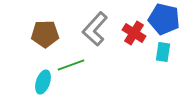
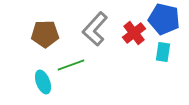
red cross: rotated 20 degrees clockwise
cyan ellipse: rotated 40 degrees counterclockwise
